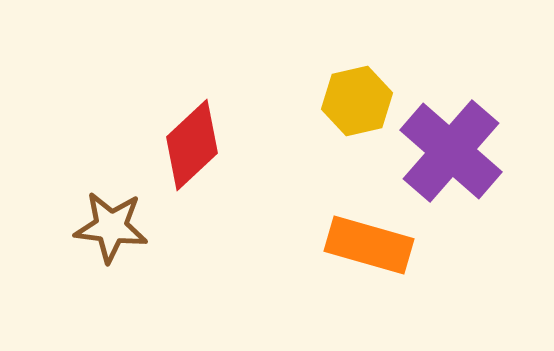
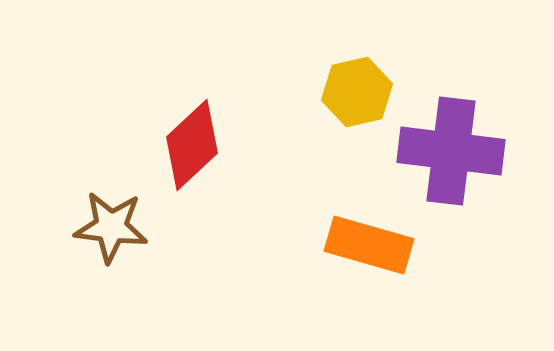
yellow hexagon: moved 9 px up
purple cross: rotated 34 degrees counterclockwise
